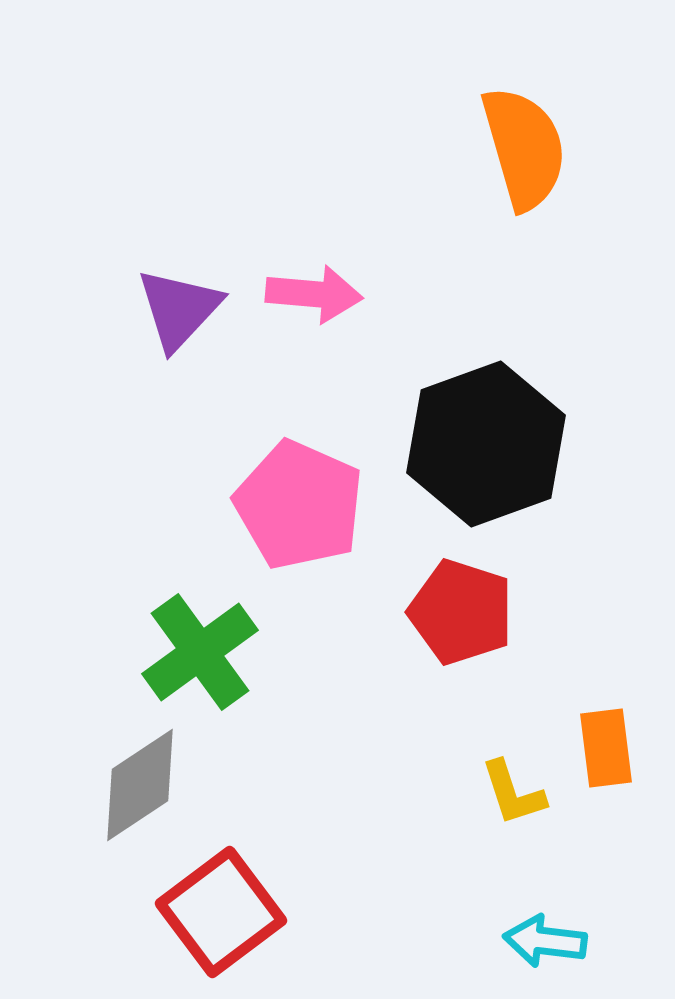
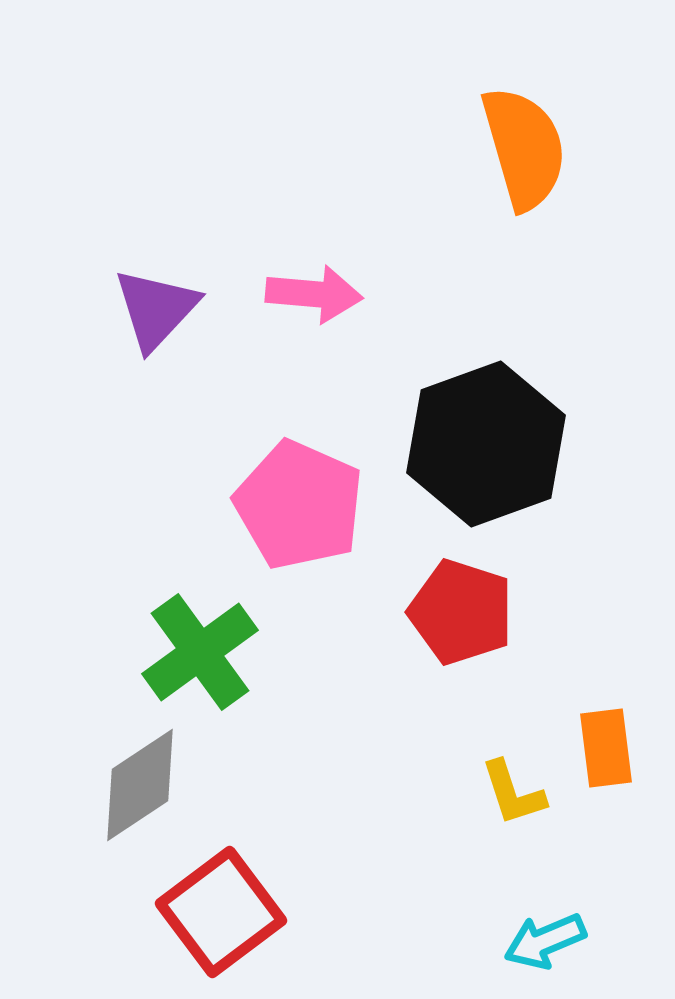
purple triangle: moved 23 px left
cyan arrow: rotated 30 degrees counterclockwise
